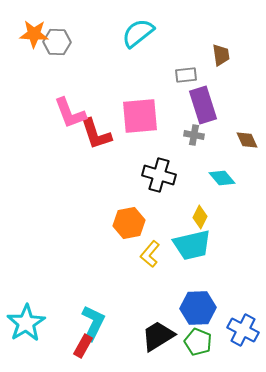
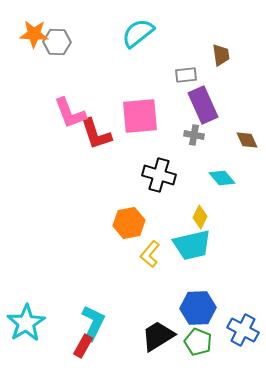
purple rectangle: rotated 6 degrees counterclockwise
